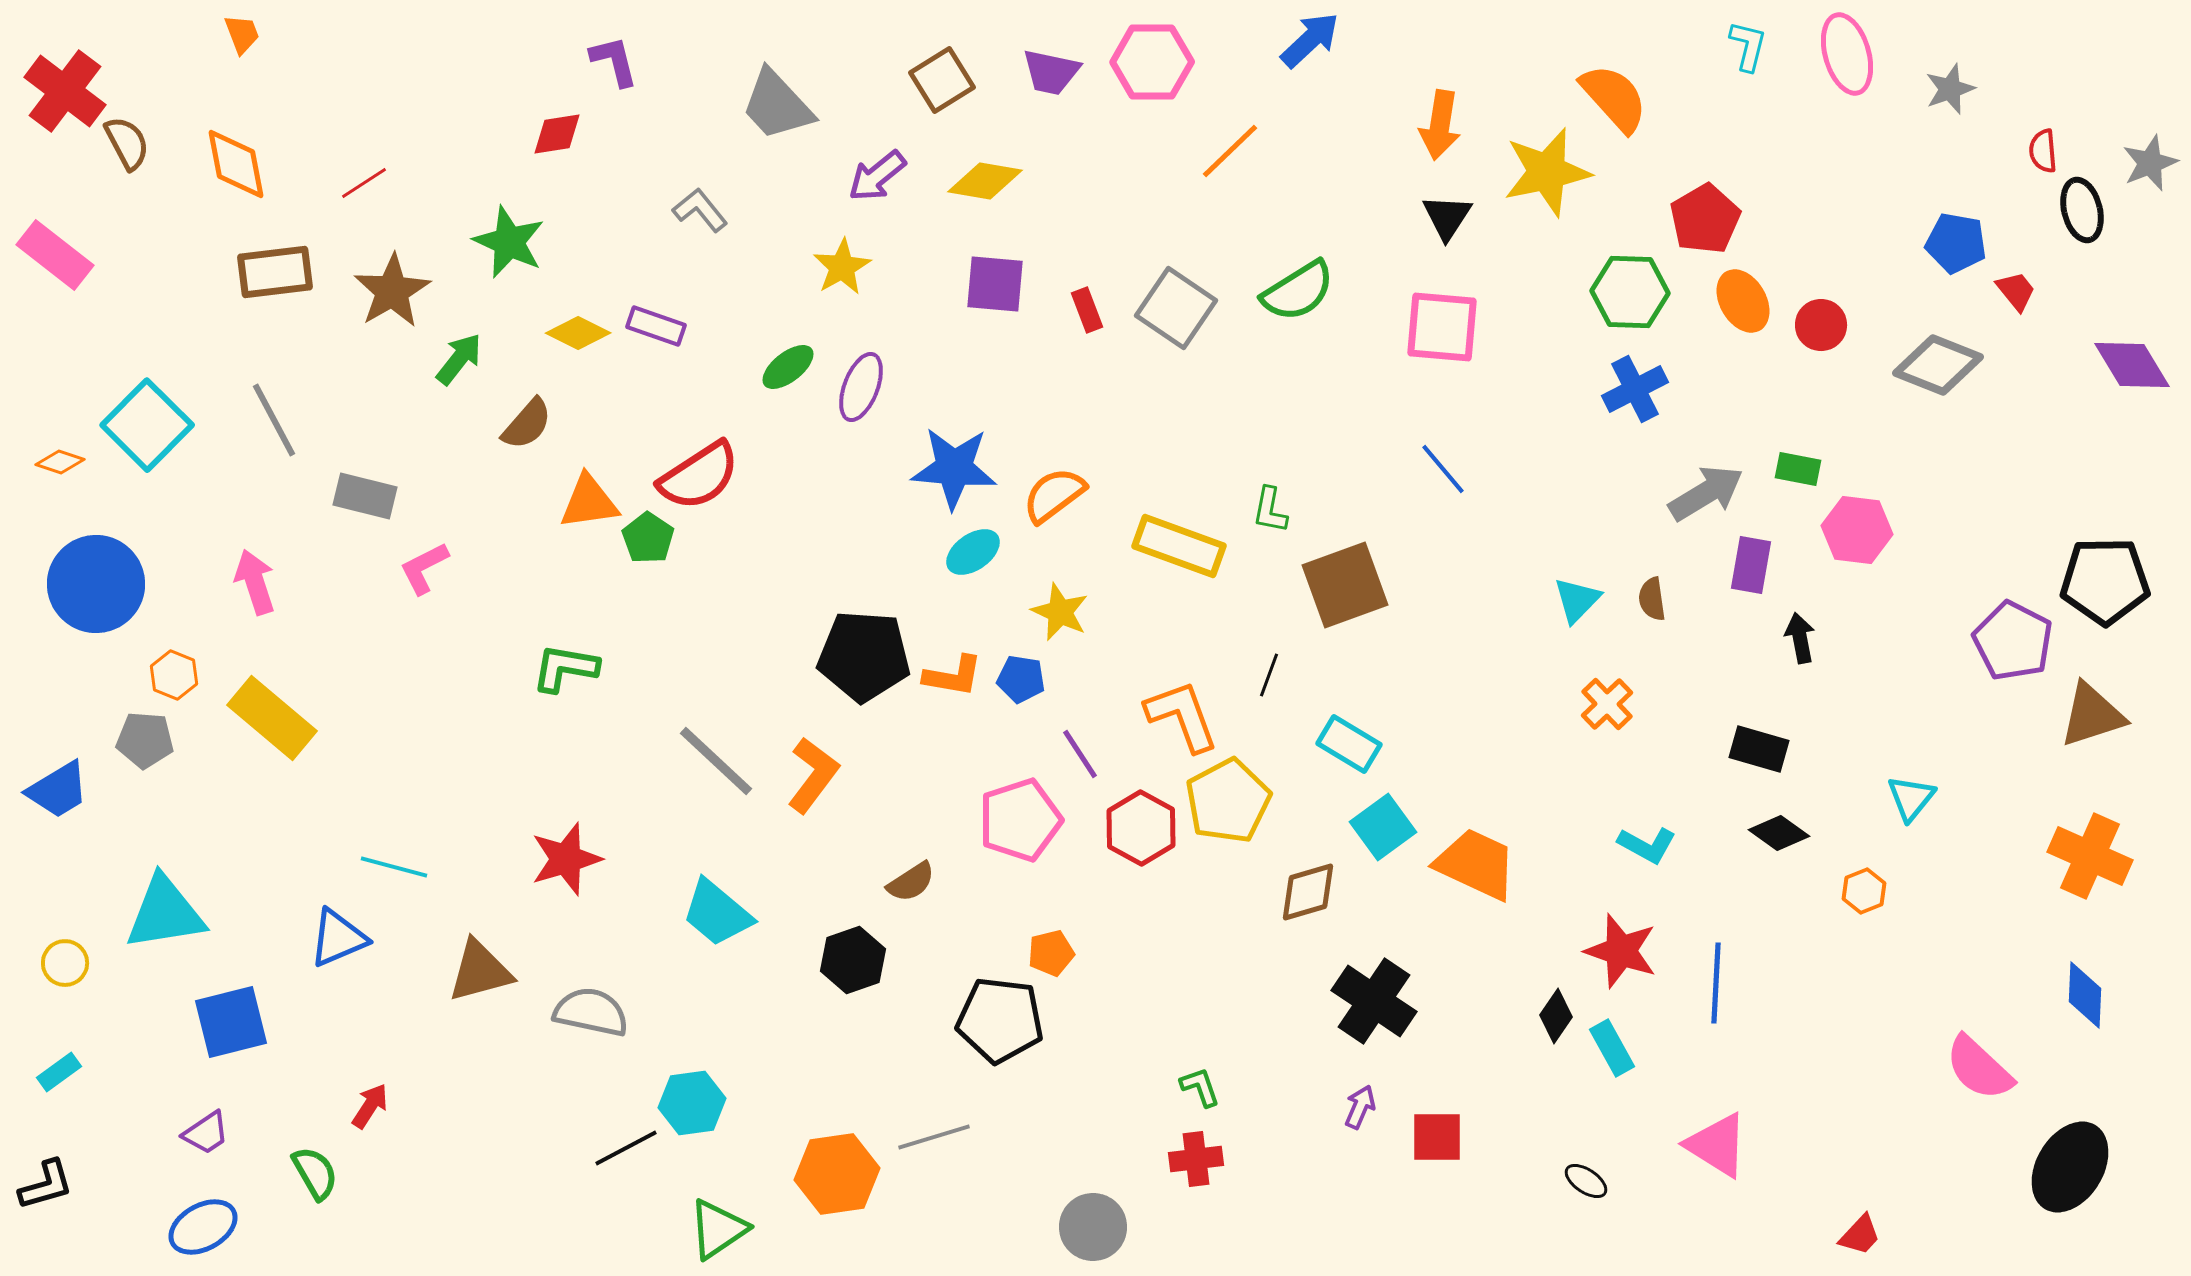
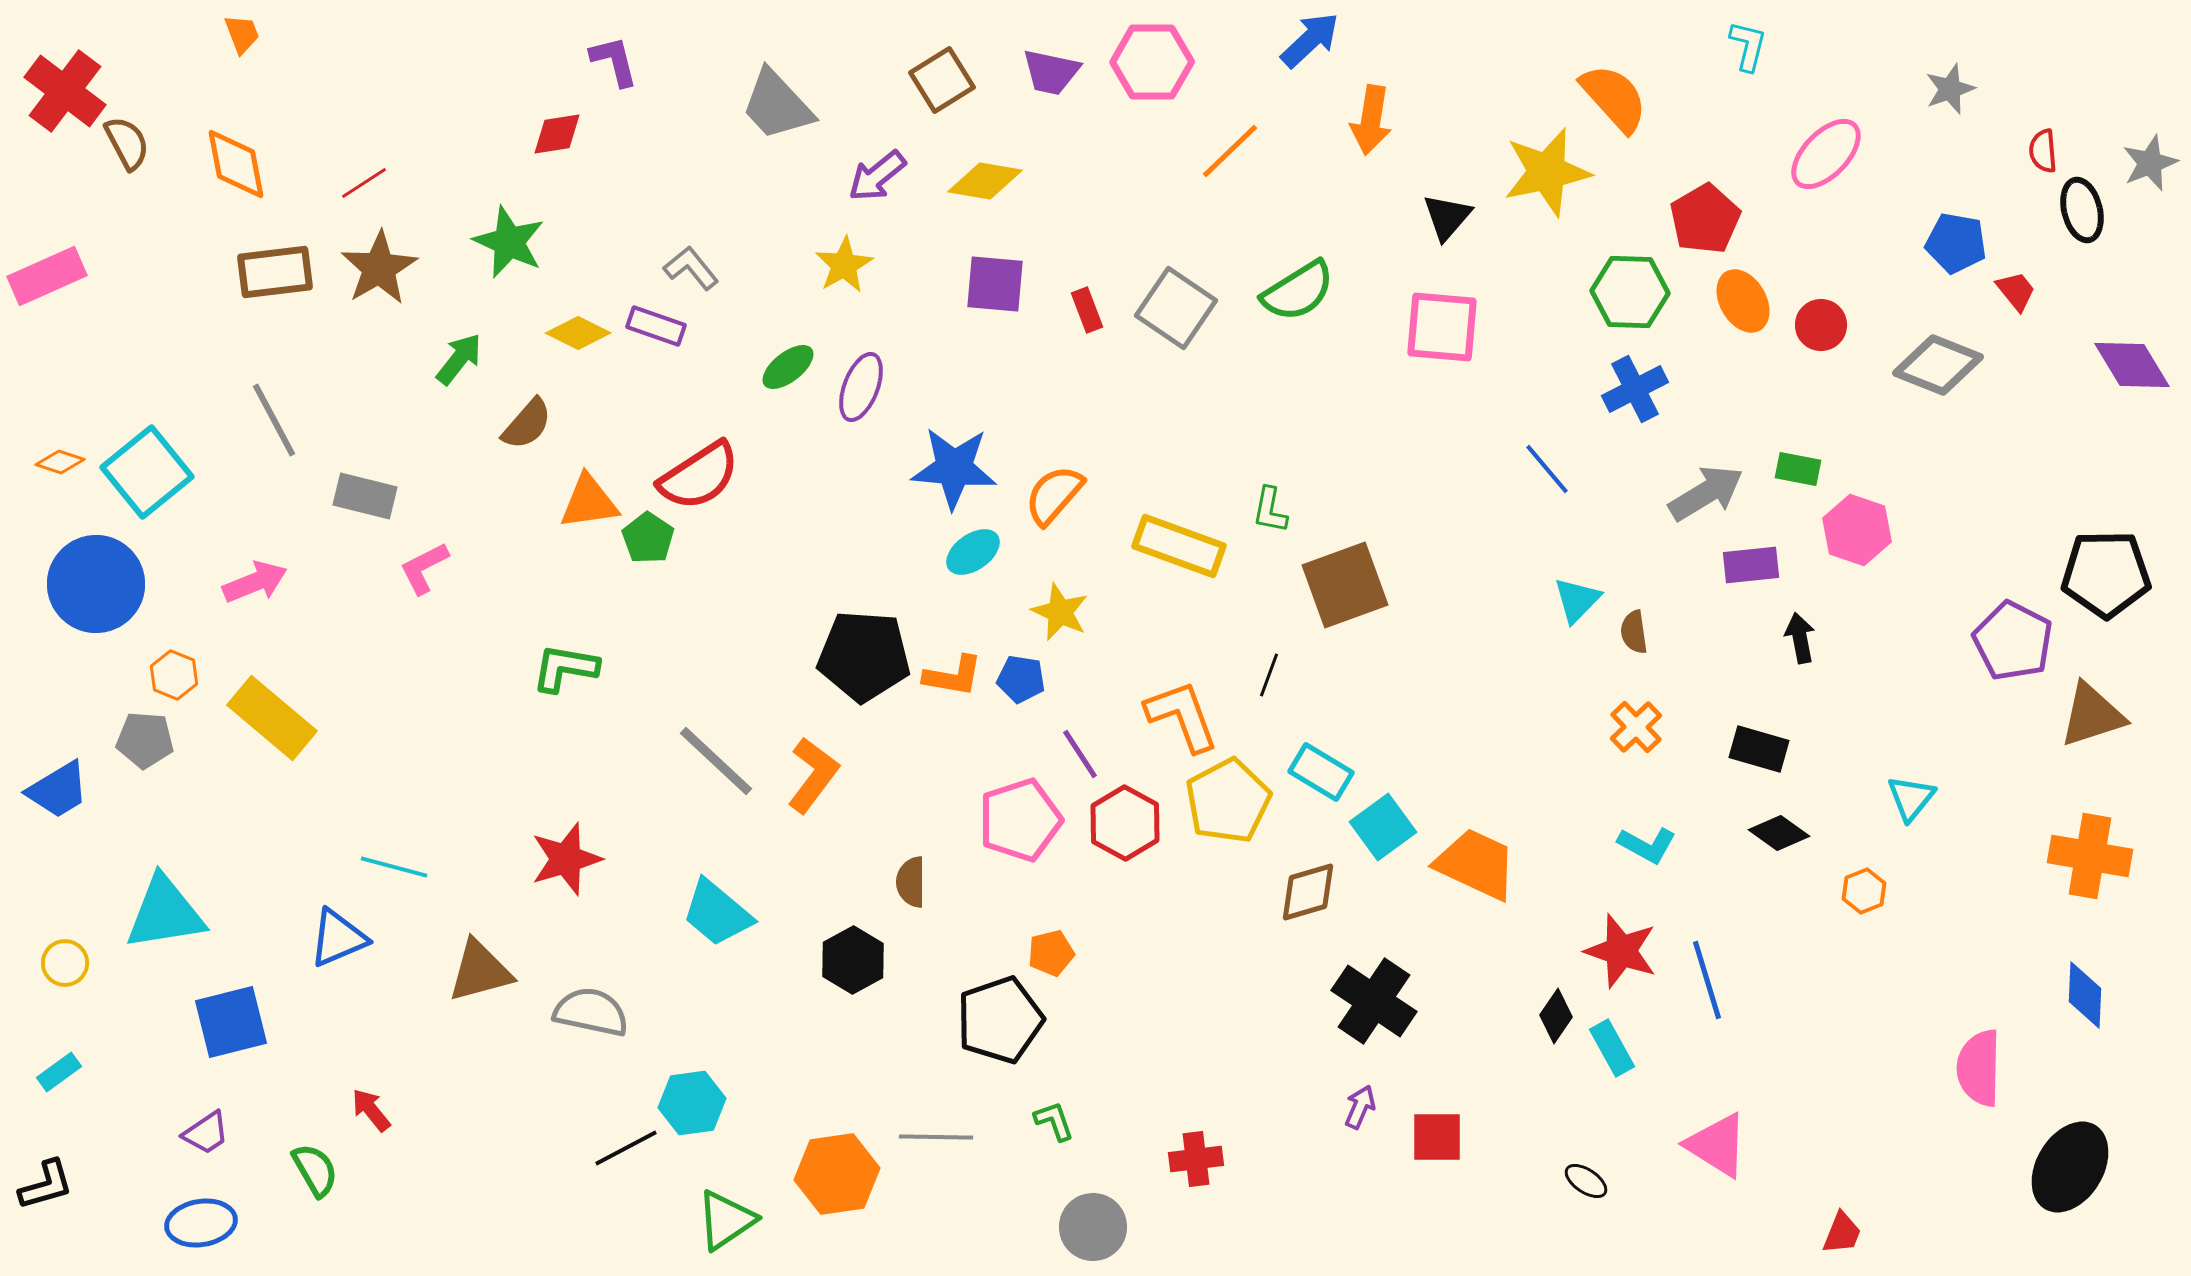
pink ellipse at (1847, 54): moved 21 px left, 100 px down; rotated 60 degrees clockwise
orange arrow at (1440, 125): moved 69 px left, 5 px up
gray L-shape at (700, 210): moved 9 px left, 58 px down
black triangle at (1447, 217): rotated 8 degrees clockwise
pink rectangle at (55, 255): moved 8 px left, 21 px down; rotated 62 degrees counterclockwise
yellow star at (842, 267): moved 2 px right, 2 px up
brown star at (392, 291): moved 13 px left, 23 px up
cyan square at (147, 425): moved 47 px down; rotated 6 degrees clockwise
blue line at (1443, 469): moved 104 px right
orange semicircle at (1054, 495): rotated 12 degrees counterclockwise
pink hexagon at (1857, 530): rotated 12 degrees clockwise
purple rectangle at (1751, 565): rotated 74 degrees clockwise
black pentagon at (2105, 581): moved 1 px right, 7 px up
pink arrow at (255, 582): rotated 86 degrees clockwise
brown semicircle at (1652, 599): moved 18 px left, 33 px down
orange cross at (1607, 704): moved 29 px right, 23 px down
cyan rectangle at (1349, 744): moved 28 px left, 28 px down
red hexagon at (1141, 828): moved 16 px left, 5 px up
orange cross at (2090, 856): rotated 14 degrees counterclockwise
brown semicircle at (911, 882): rotated 123 degrees clockwise
black hexagon at (853, 960): rotated 10 degrees counterclockwise
blue line at (1716, 983): moved 9 px left, 3 px up; rotated 20 degrees counterclockwise
black pentagon at (1000, 1020): rotated 26 degrees counterclockwise
pink semicircle at (1979, 1068): rotated 48 degrees clockwise
green L-shape at (1200, 1087): moved 146 px left, 34 px down
red arrow at (370, 1106): moved 1 px right, 4 px down; rotated 72 degrees counterclockwise
gray line at (934, 1137): moved 2 px right; rotated 18 degrees clockwise
green semicircle at (315, 1173): moved 3 px up
blue ellipse at (203, 1227): moved 2 px left, 4 px up; rotated 20 degrees clockwise
green triangle at (718, 1229): moved 8 px right, 9 px up
red trapezoid at (1860, 1235): moved 18 px left, 2 px up; rotated 21 degrees counterclockwise
